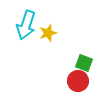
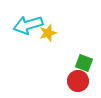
cyan arrow: moved 2 px right; rotated 56 degrees clockwise
